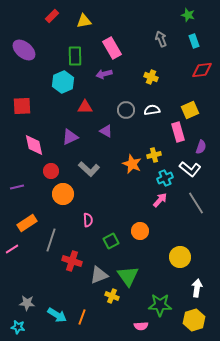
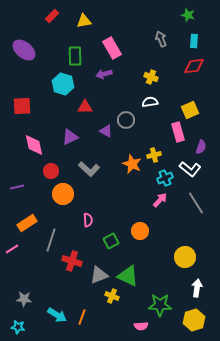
cyan rectangle at (194, 41): rotated 24 degrees clockwise
red diamond at (202, 70): moved 8 px left, 4 px up
cyan hexagon at (63, 82): moved 2 px down; rotated 20 degrees counterclockwise
gray circle at (126, 110): moved 10 px down
white semicircle at (152, 110): moved 2 px left, 8 px up
yellow circle at (180, 257): moved 5 px right
green triangle at (128, 276): rotated 30 degrees counterclockwise
gray star at (27, 303): moved 3 px left, 4 px up
